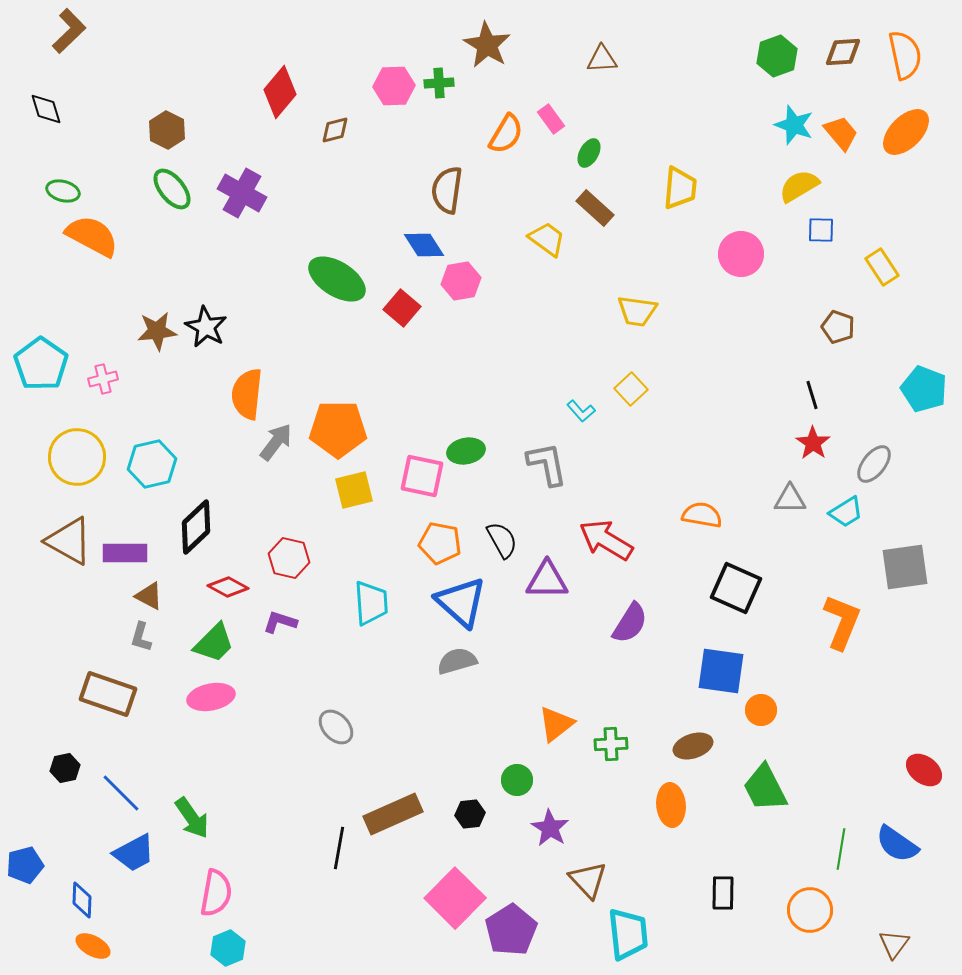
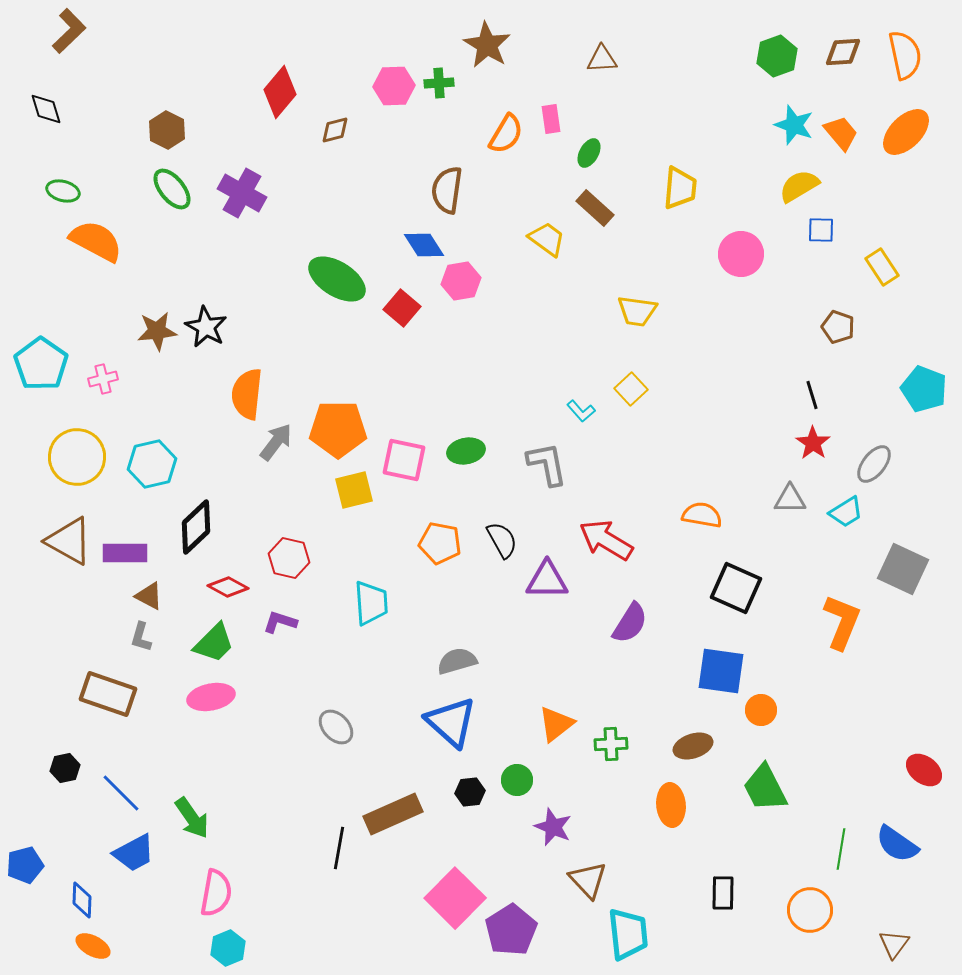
pink rectangle at (551, 119): rotated 28 degrees clockwise
orange semicircle at (92, 236): moved 4 px right, 5 px down
pink square at (422, 476): moved 18 px left, 16 px up
gray square at (905, 567): moved 2 px left, 2 px down; rotated 33 degrees clockwise
blue triangle at (461, 602): moved 10 px left, 120 px down
black hexagon at (470, 814): moved 22 px up
purple star at (550, 828): moved 3 px right, 1 px up; rotated 9 degrees counterclockwise
